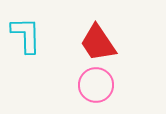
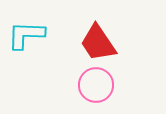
cyan L-shape: rotated 87 degrees counterclockwise
